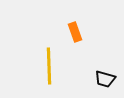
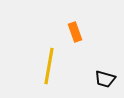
yellow line: rotated 12 degrees clockwise
